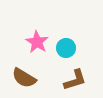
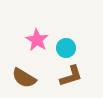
pink star: moved 2 px up
brown L-shape: moved 4 px left, 4 px up
